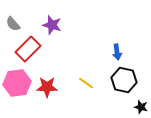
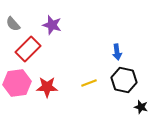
yellow line: moved 3 px right; rotated 56 degrees counterclockwise
